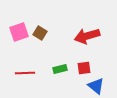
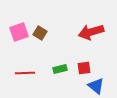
red arrow: moved 4 px right, 4 px up
